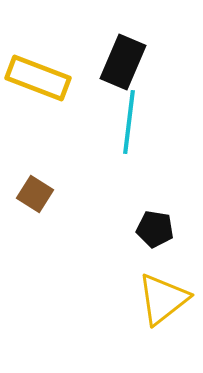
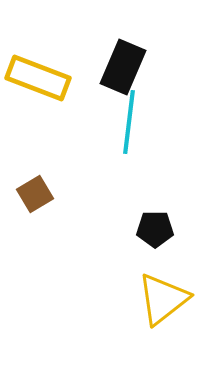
black rectangle: moved 5 px down
brown square: rotated 27 degrees clockwise
black pentagon: rotated 9 degrees counterclockwise
